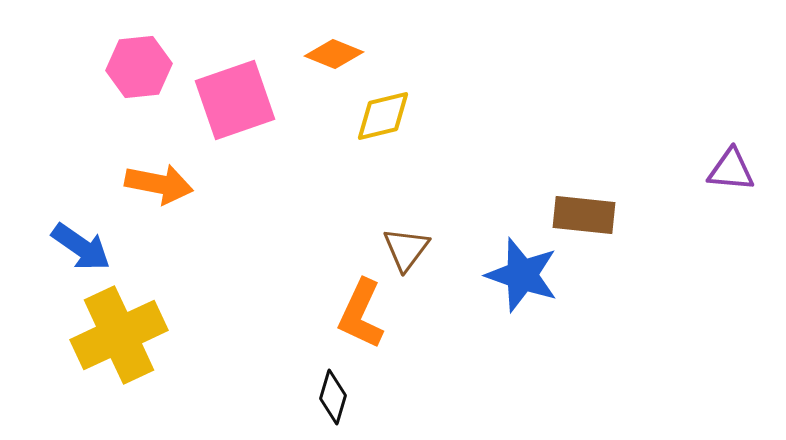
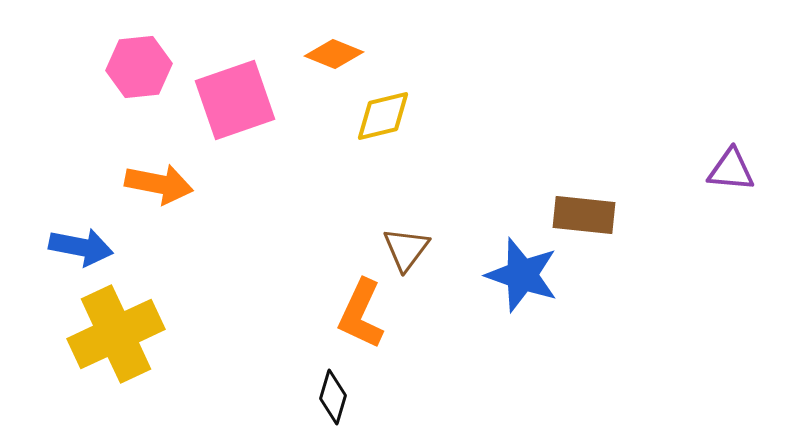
blue arrow: rotated 24 degrees counterclockwise
yellow cross: moved 3 px left, 1 px up
